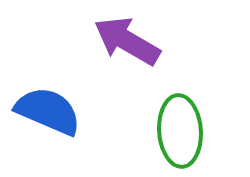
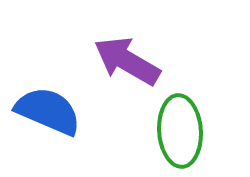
purple arrow: moved 20 px down
